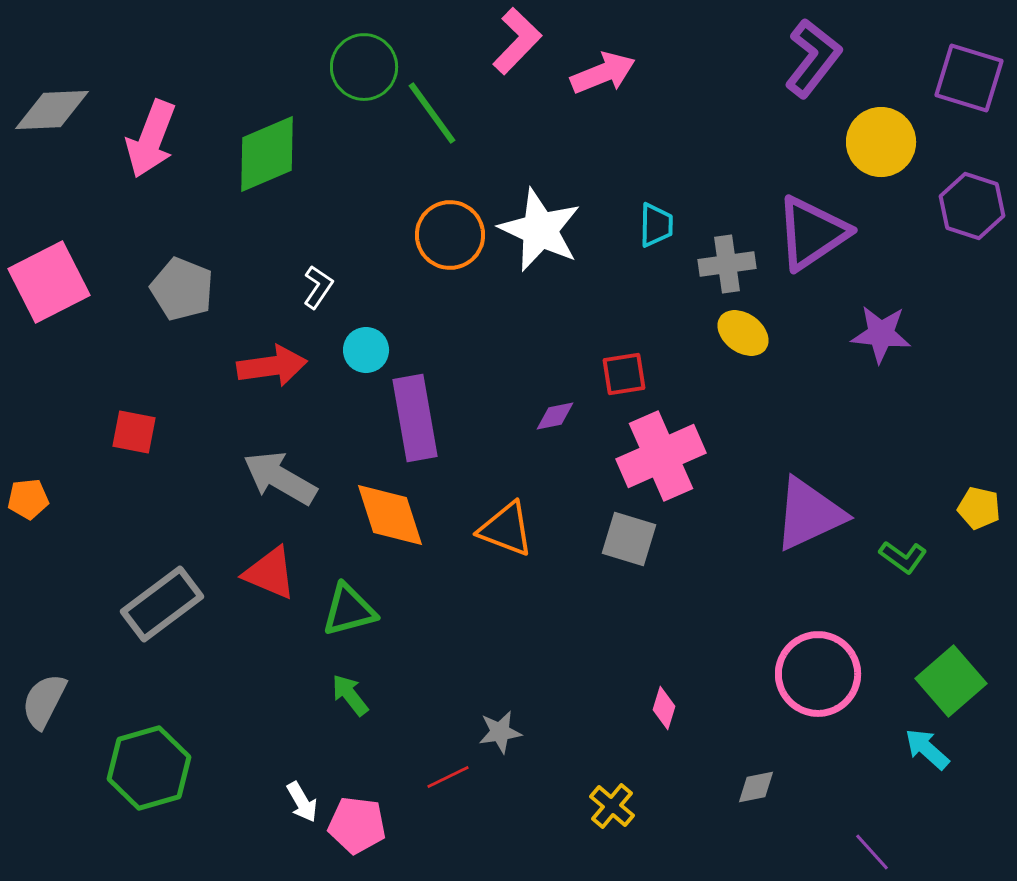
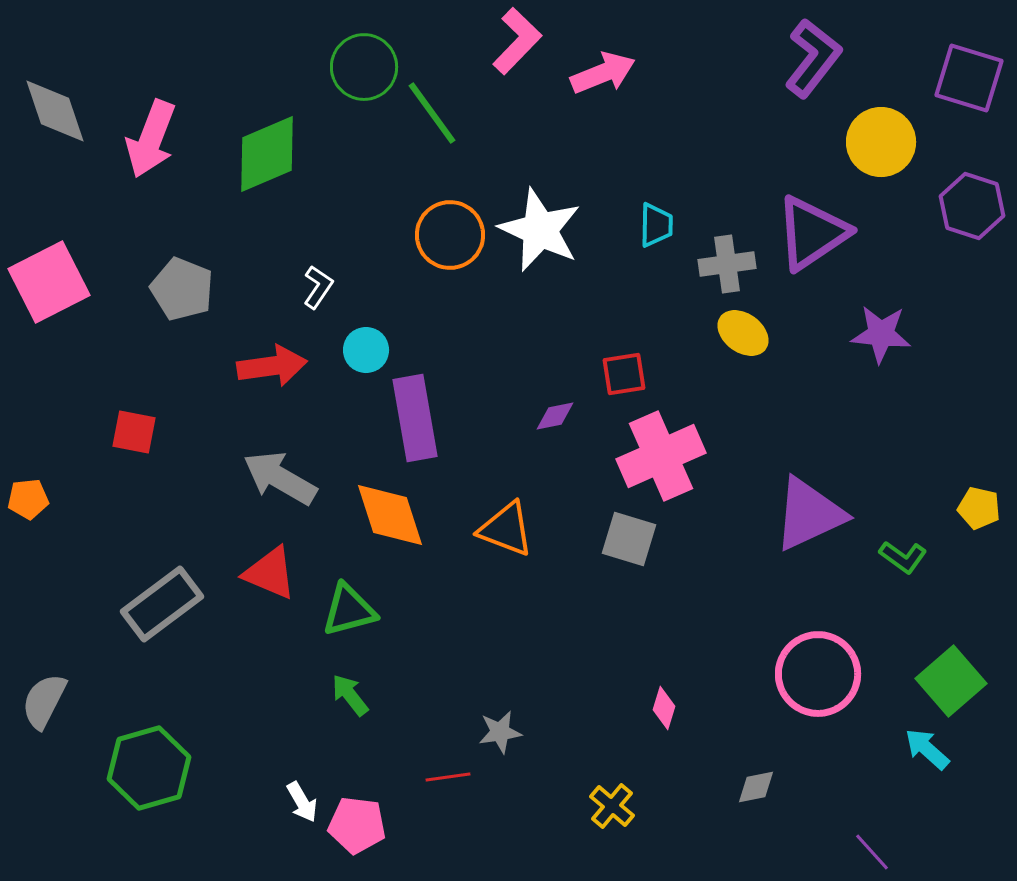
gray diamond at (52, 110): moved 3 px right, 1 px down; rotated 74 degrees clockwise
red line at (448, 777): rotated 18 degrees clockwise
